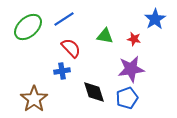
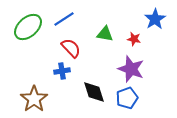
green triangle: moved 2 px up
purple star: rotated 28 degrees clockwise
